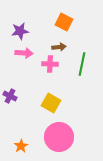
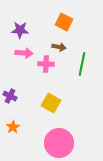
purple star: moved 1 px up; rotated 12 degrees clockwise
brown arrow: rotated 16 degrees clockwise
pink cross: moved 4 px left
pink circle: moved 6 px down
orange star: moved 8 px left, 19 px up
